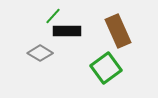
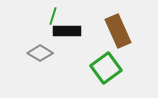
green line: rotated 24 degrees counterclockwise
